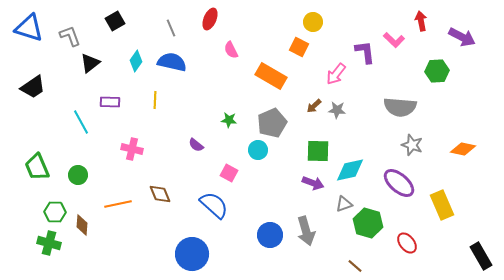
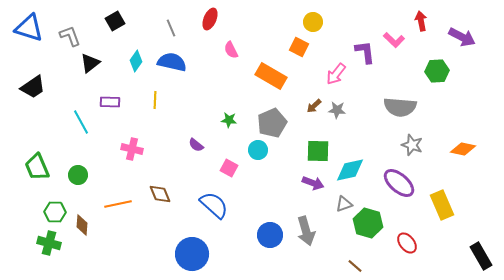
pink square at (229, 173): moved 5 px up
